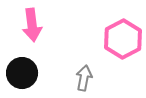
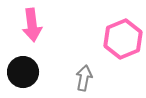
pink hexagon: rotated 6 degrees clockwise
black circle: moved 1 px right, 1 px up
